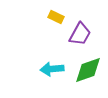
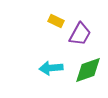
yellow rectangle: moved 4 px down
cyan arrow: moved 1 px left, 1 px up
